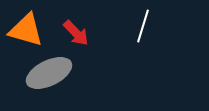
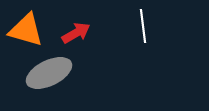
white line: rotated 24 degrees counterclockwise
red arrow: rotated 76 degrees counterclockwise
